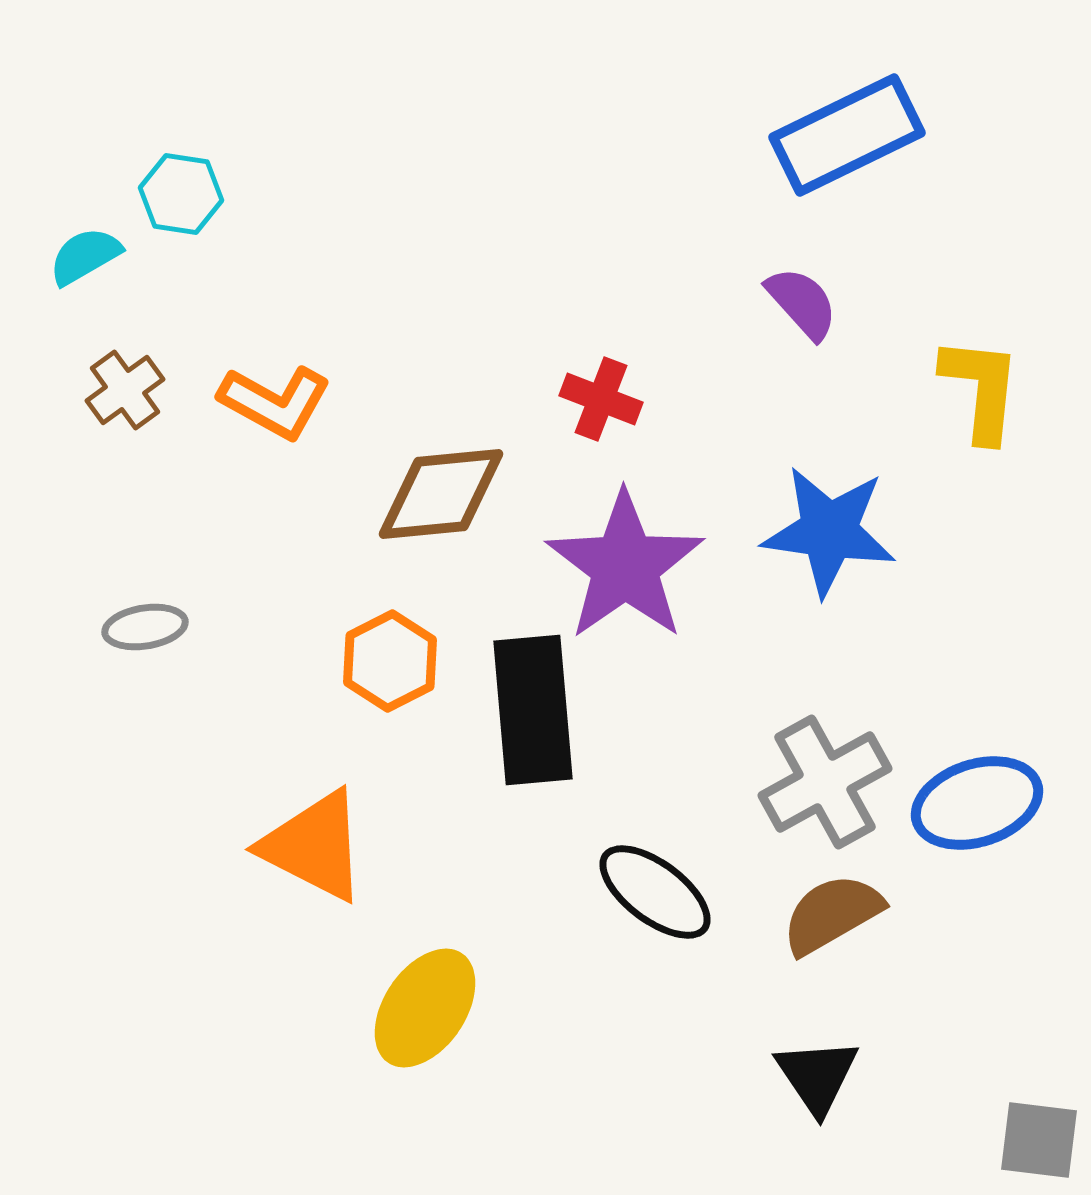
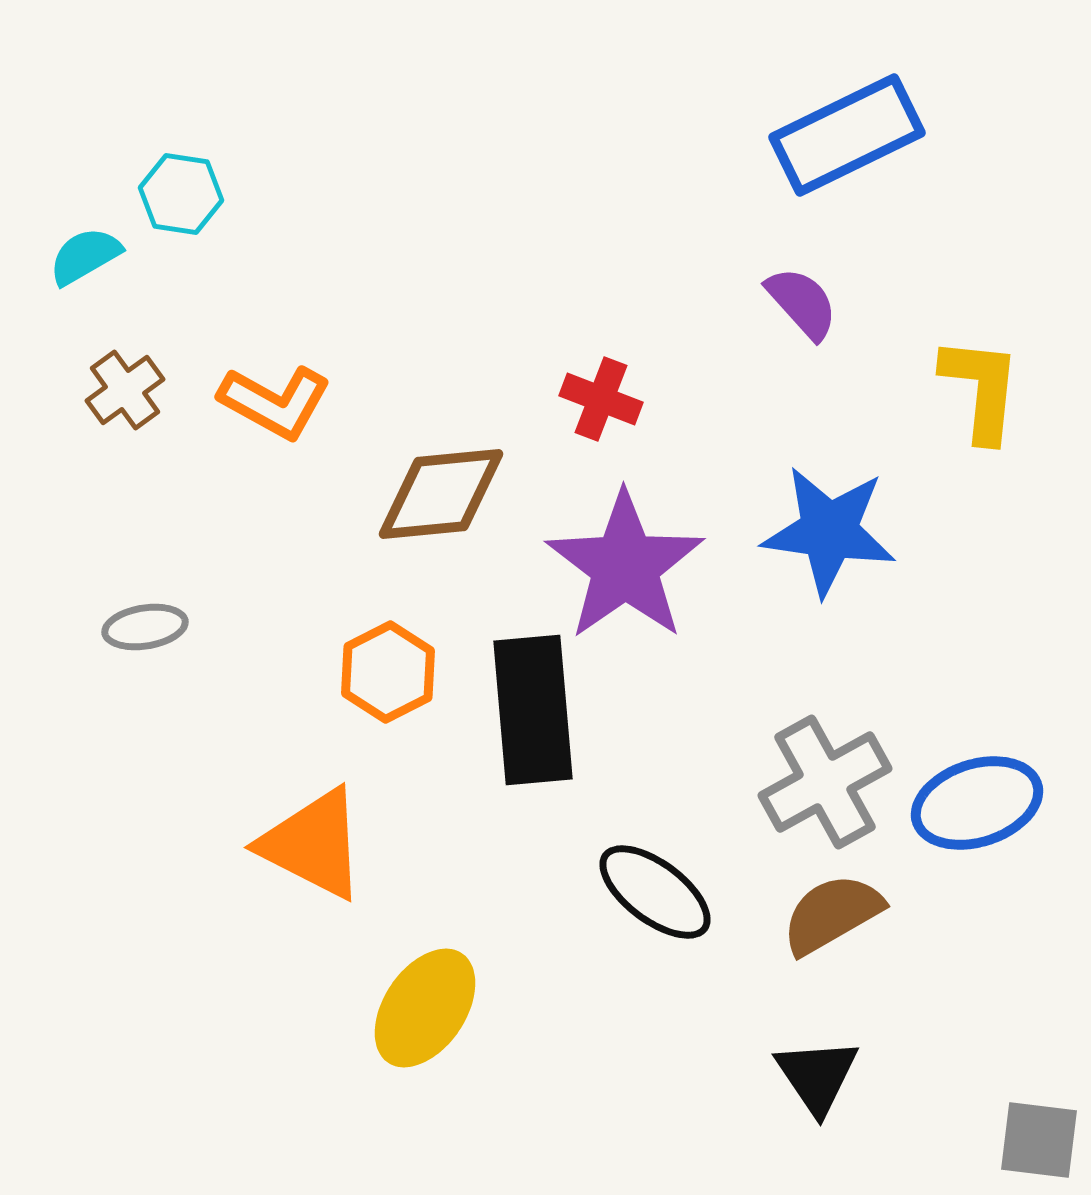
orange hexagon: moved 2 px left, 11 px down
orange triangle: moved 1 px left, 2 px up
